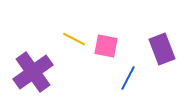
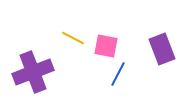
yellow line: moved 1 px left, 1 px up
purple cross: rotated 15 degrees clockwise
blue line: moved 10 px left, 4 px up
